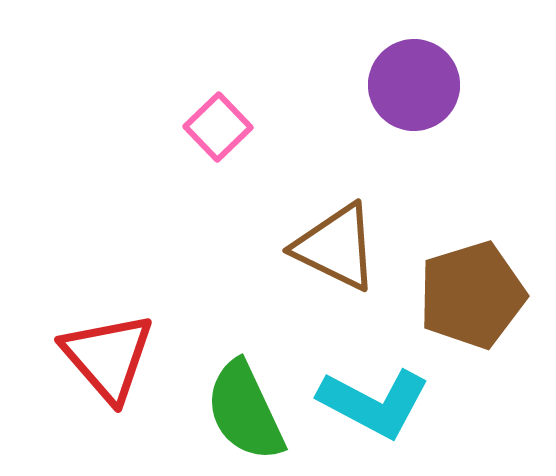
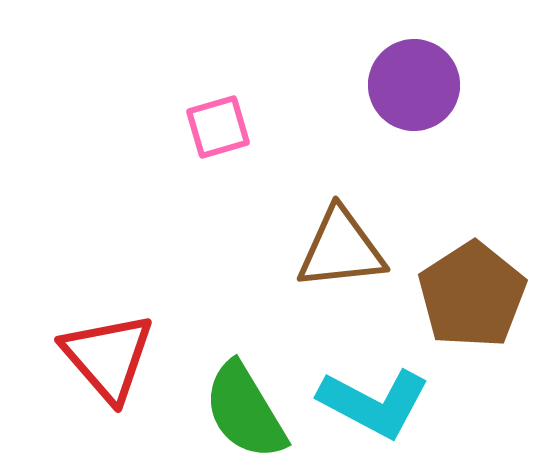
pink square: rotated 28 degrees clockwise
brown triangle: moved 5 px right, 2 px down; rotated 32 degrees counterclockwise
brown pentagon: rotated 16 degrees counterclockwise
green semicircle: rotated 6 degrees counterclockwise
